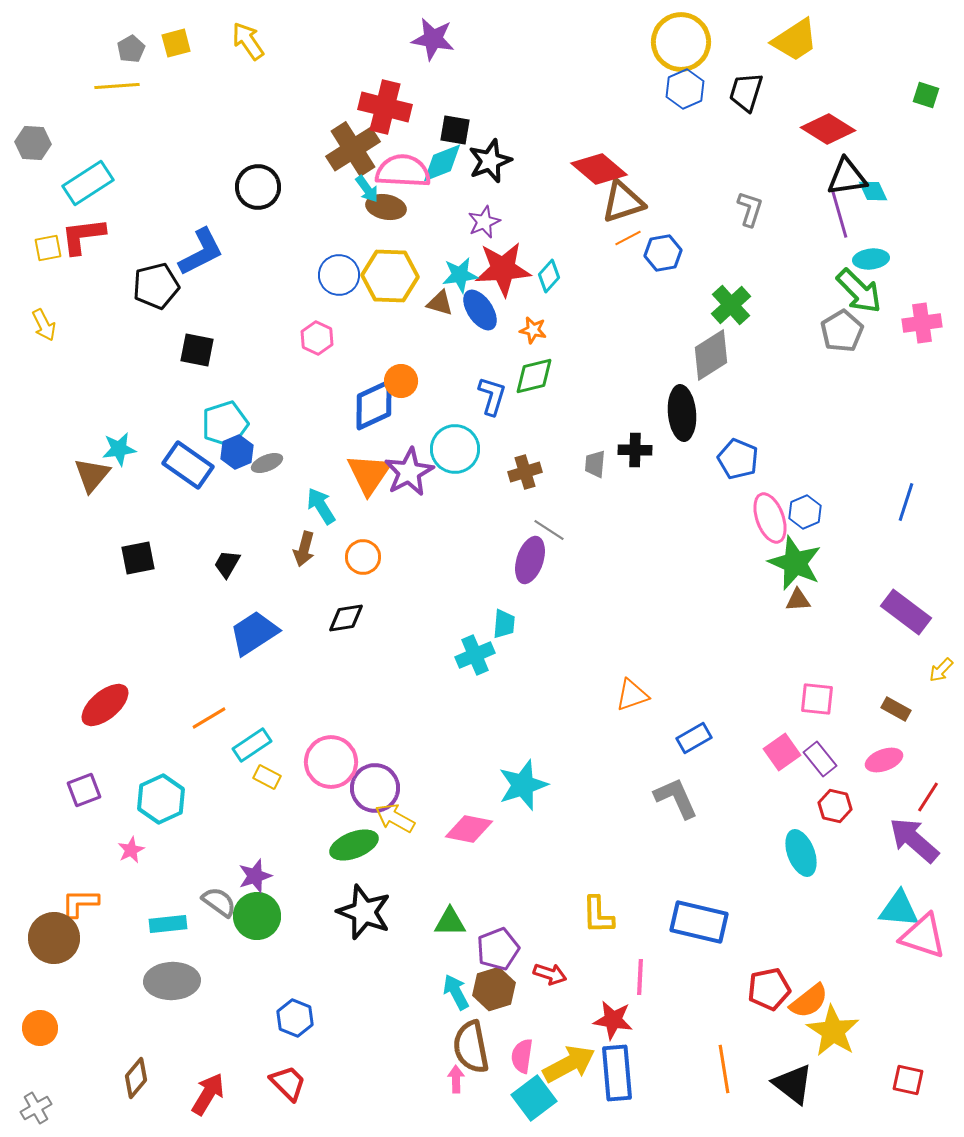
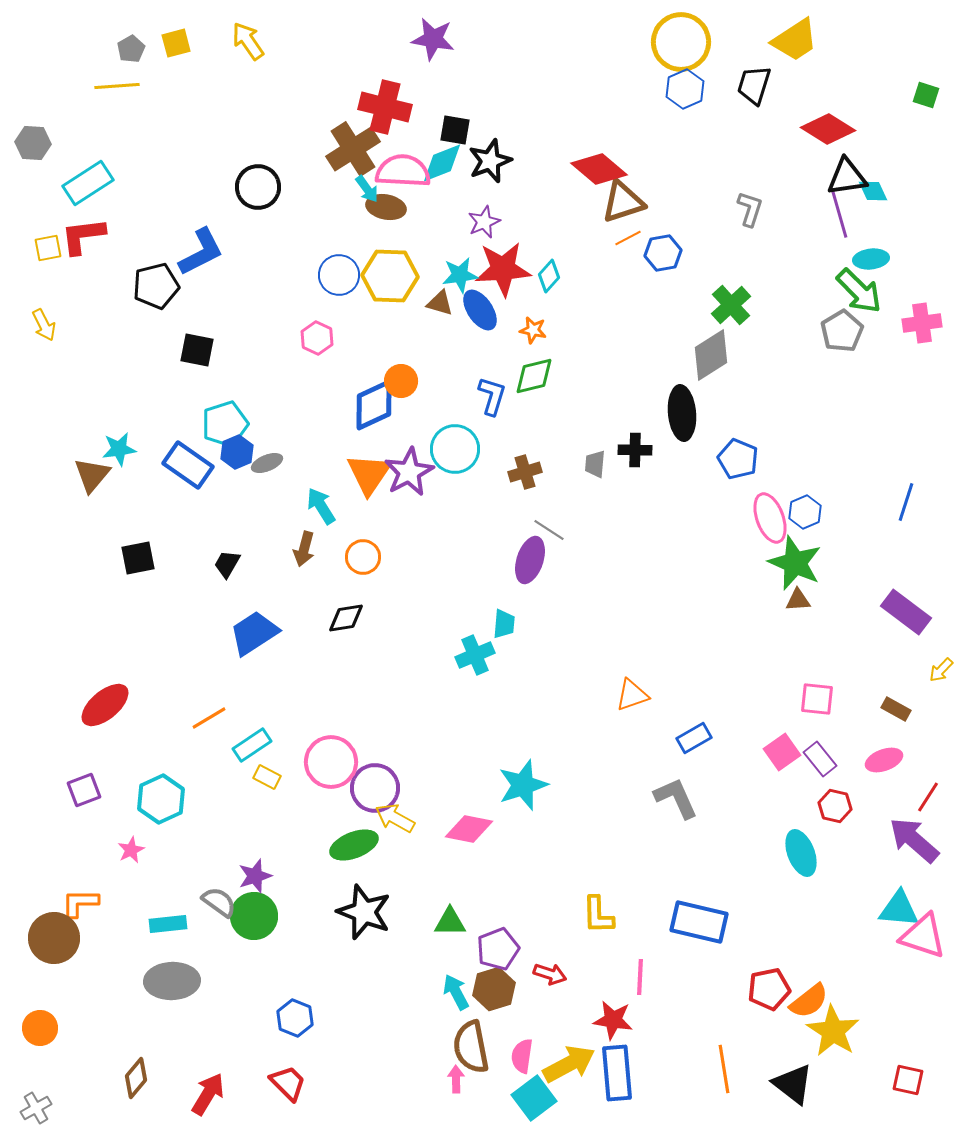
black trapezoid at (746, 92): moved 8 px right, 7 px up
green circle at (257, 916): moved 3 px left
